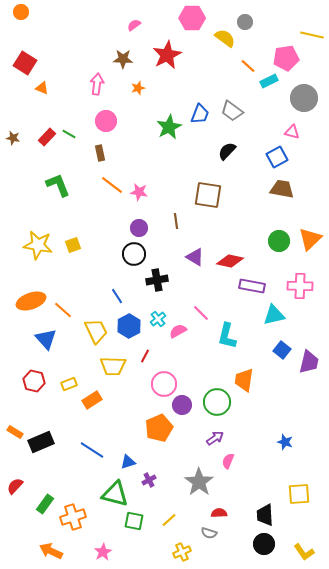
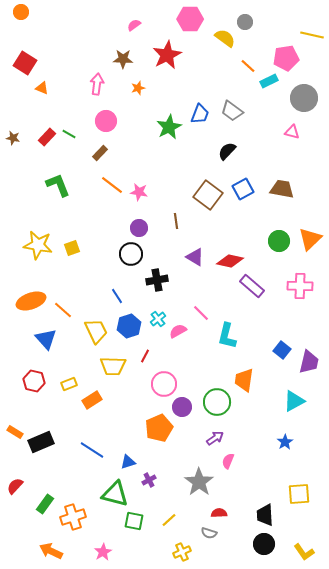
pink hexagon at (192, 18): moved 2 px left, 1 px down
brown rectangle at (100, 153): rotated 56 degrees clockwise
blue square at (277, 157): moved 34 px left, 32 px down
brown square at (208, 195): rotated 28 degrees clockwise
yellow square at (73, 245): moved 1 px left, 3 px down
black circle at (134, 254): moved 3 px left
purple rectangle at (252, 286): rotated 30 degrees clockwise
cyan triangle at (274, 315): moved 20 px right, 86 px down; rotated 15 degrees counterclockwise
blue hexagon at (129, 326): rotated 10 degrees clockwise
purple circle at (182, 405): moved 2 px down
blue star at (285, 442): rotated 21 degrees clockwise
